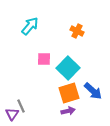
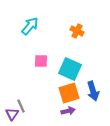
pink square: moved 3 px left, 2 px down
cyan square: moved 2 px right, 1 px down; rotated 20 degrees counterclockwise
blue arrow: rotated 30 degrees clockwise
